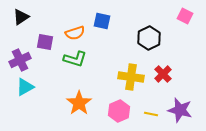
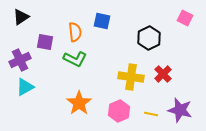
pink square: moved 2 px down
orange semicircle: moved 1 px up; rotated 78 degrees counterclockwise
green L-shape: rotated 10 degrees clockwise
